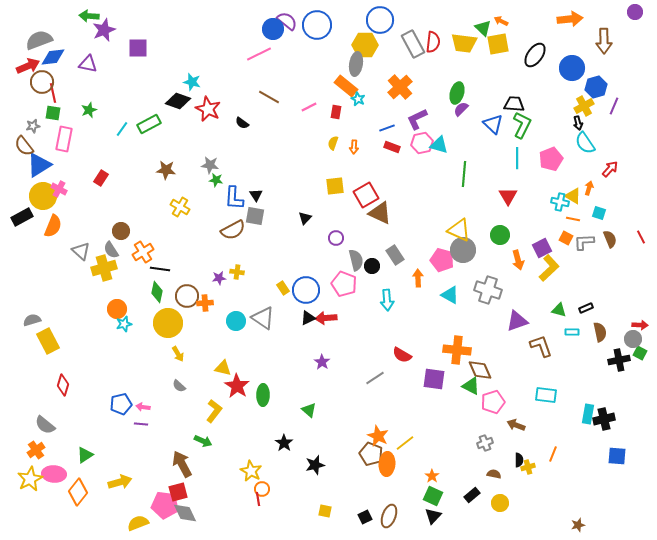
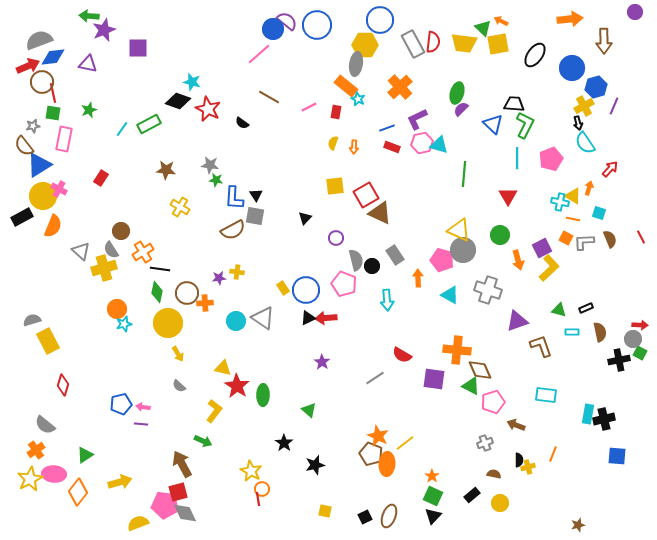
pink line at (259, 54): rotated 15 degrees counterclockwise
green L-shape at (522, 125): moved 3 px right
brown circle at (187, 296): moved 3 px up
